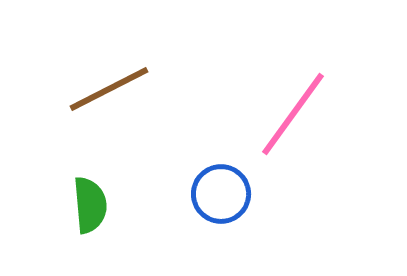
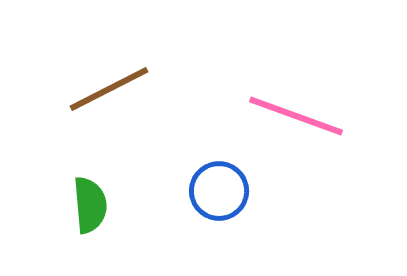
pink line: moved 3 px right, 2 px down; rotated 74 degrees clockwise
blue circle: moved 2 px left, 3 px up
